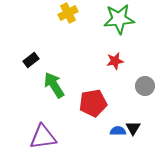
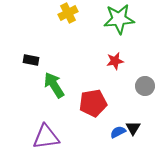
black rectangle: rotated 49 degrees clockwise
blue semicircle: moved 1 px down; rotated 28 degrees counterclockwise
purple triangle: moved 3 px right
